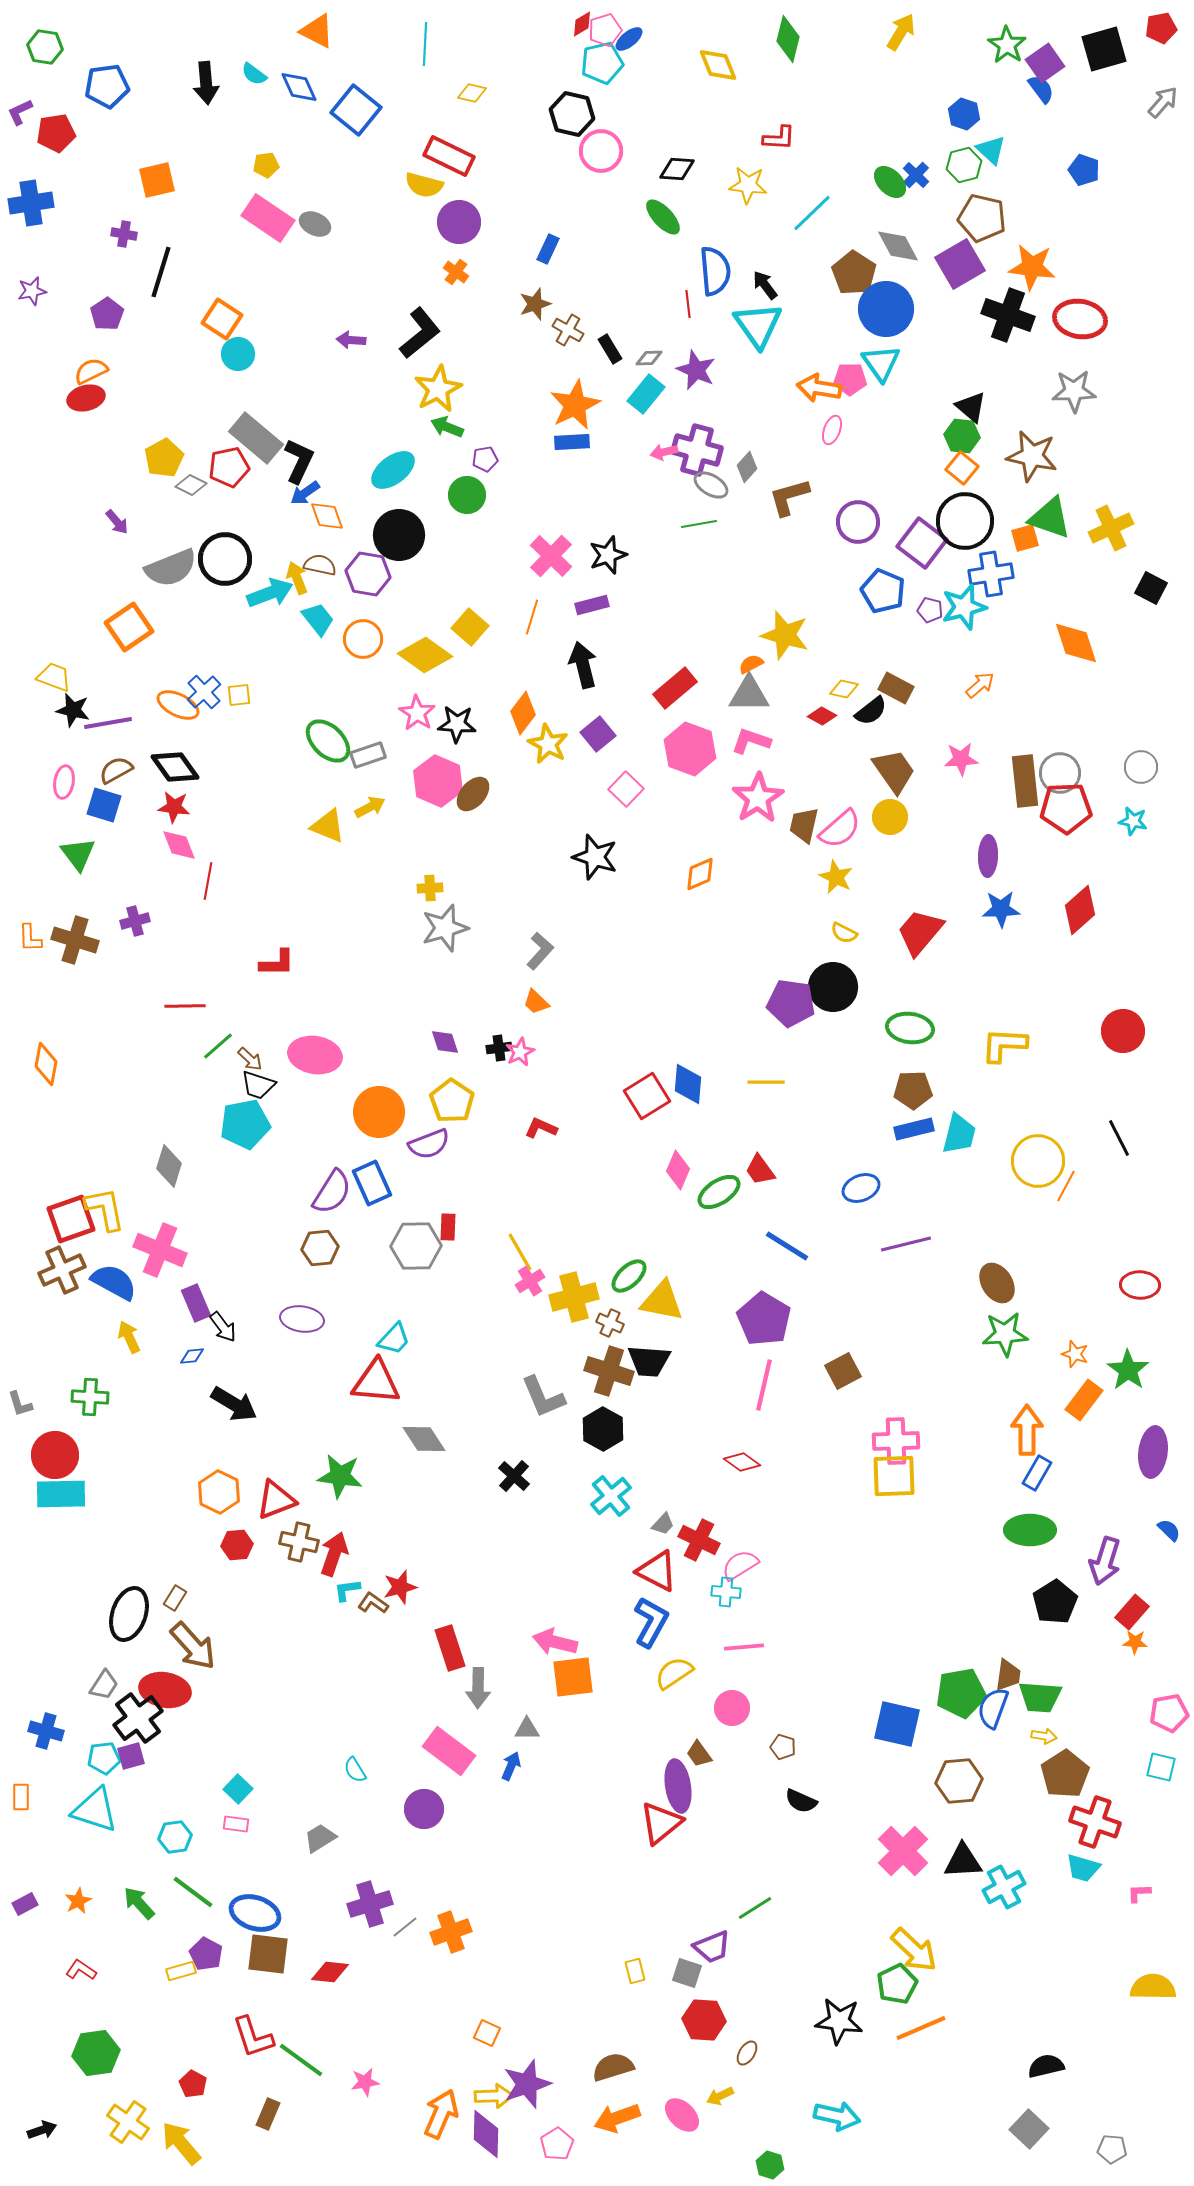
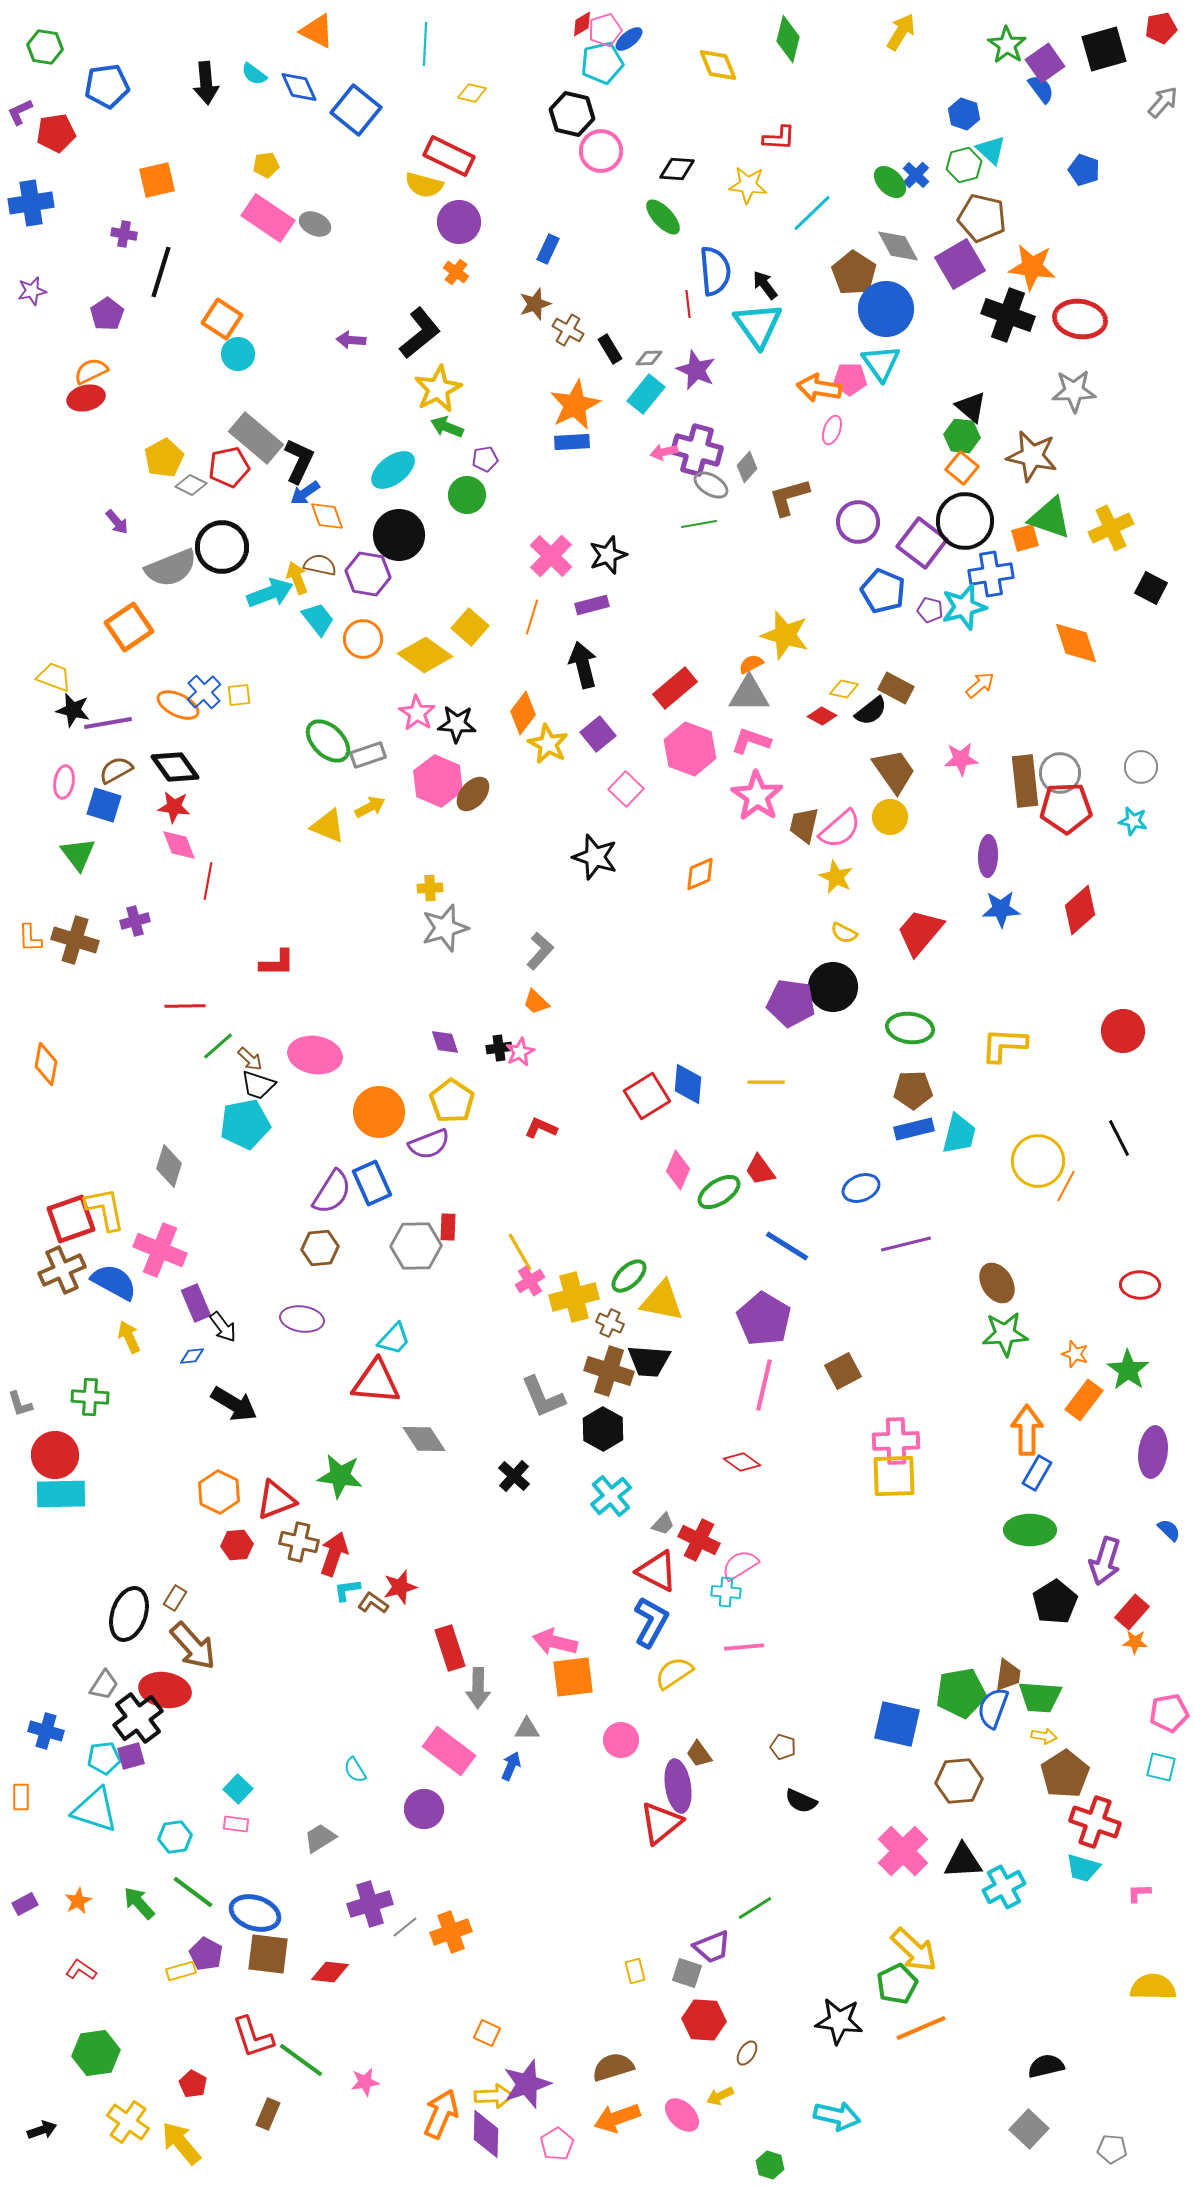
black circle at (225, 559): moved 3 px left, 12 px up
pink star at (758, 798): moved 1 px left, 2 px up; rotated 6 degrees counterclockwise
pink circle at (732, 1708): moved 111 px left, 32 px down
